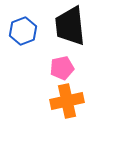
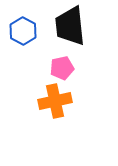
blue hexagon: rotated 12 degrees counterclockwise
orange cross: moved 12 px left
